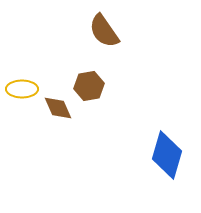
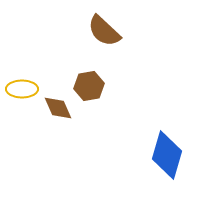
brown semicircle: rotated 12 degrees counterclockwise
